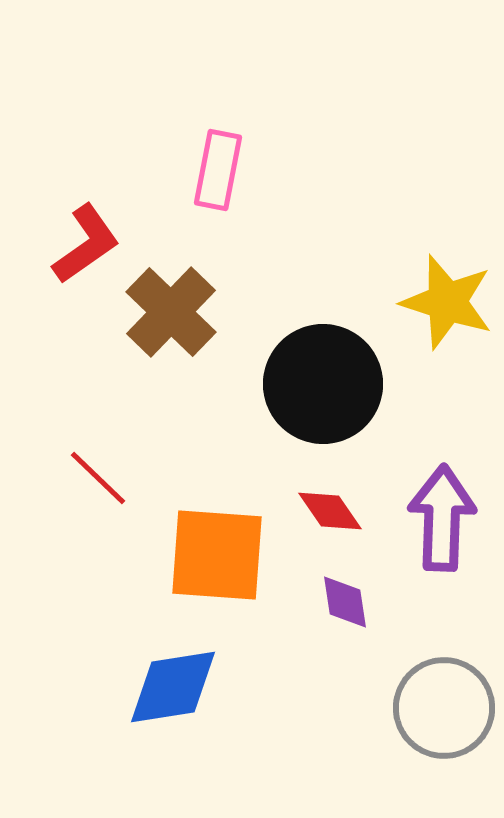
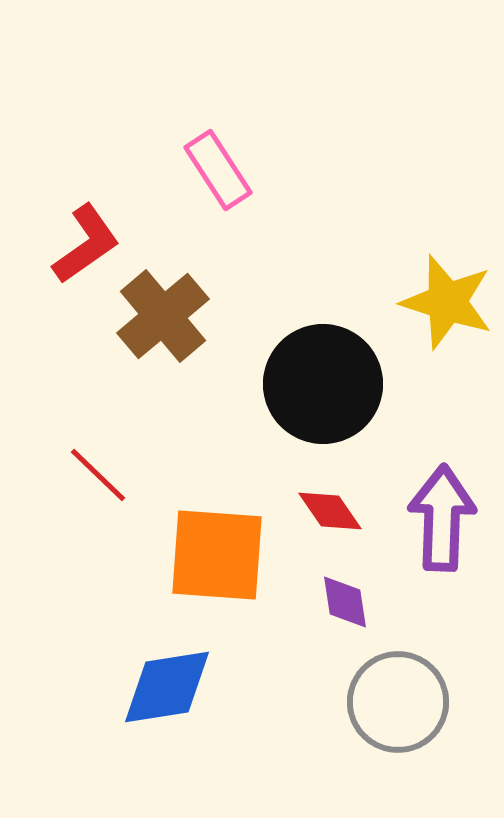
pink rectangle: rotated 44 degrees counterclockwise
brown cross: moved 8 px left, 4 px down; rotated 6 degrees clockwise
red line: moved 3 px up
blue diamond: moved 6 px left
gray circle: moved 46 px left, 6 px up
